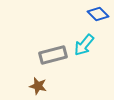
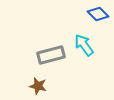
cyan arrow: rotated 105 degrees clockwise
gray rectangle: moved 2 px left
